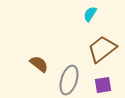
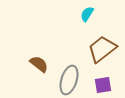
cyan semicircle: moved 3 px left
